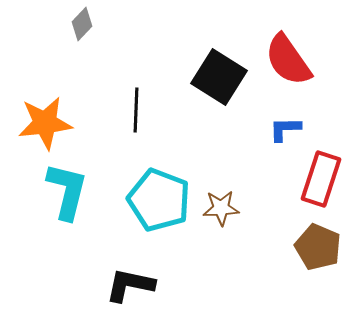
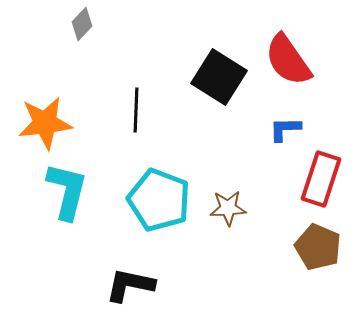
brown star: moved 7 px right
